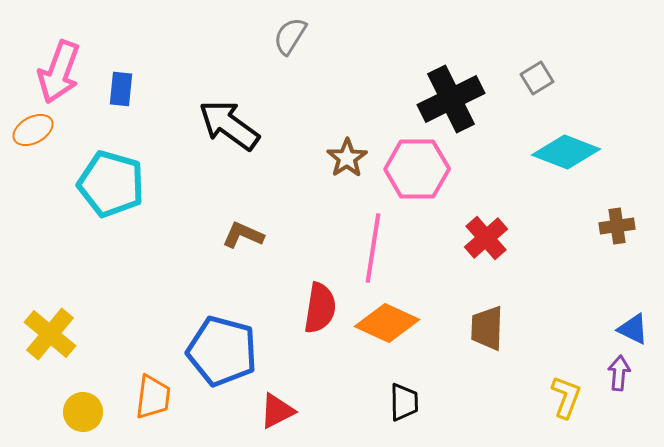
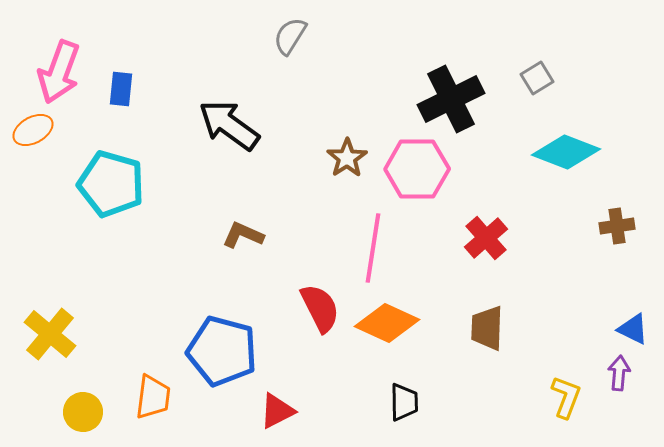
red semicircle: rotated 36 degrees counterclockwise
